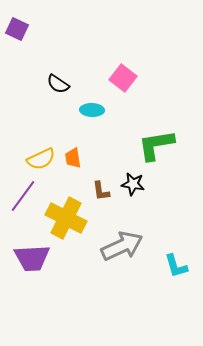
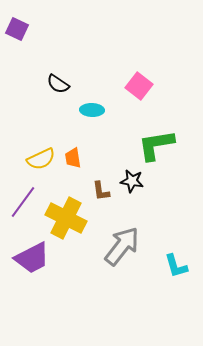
pink square: moved 16 px right, 8 px down
black star: moved 1 px left, 3 px up
purple line: moved 6 px down
gray arrow: rotated 27 degrees counterclockwise
purple trapezoid: rotated 24 degrees counterclockwise
